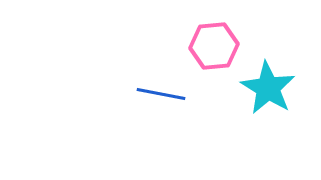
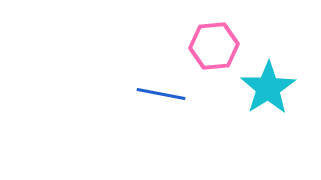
cyan star: rotated 8 degrees clockwise
